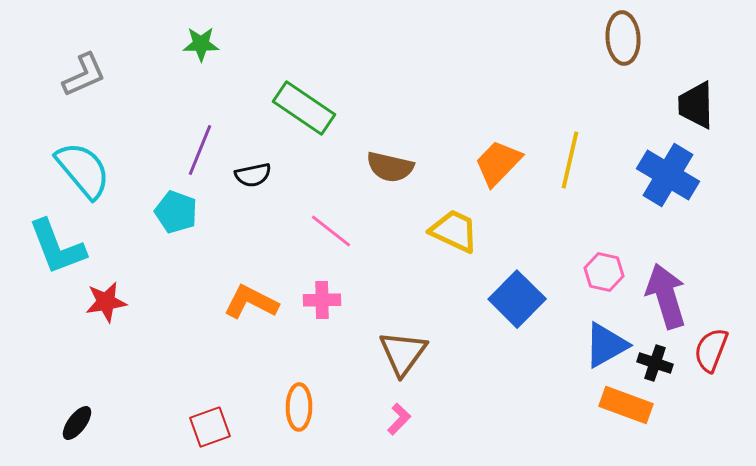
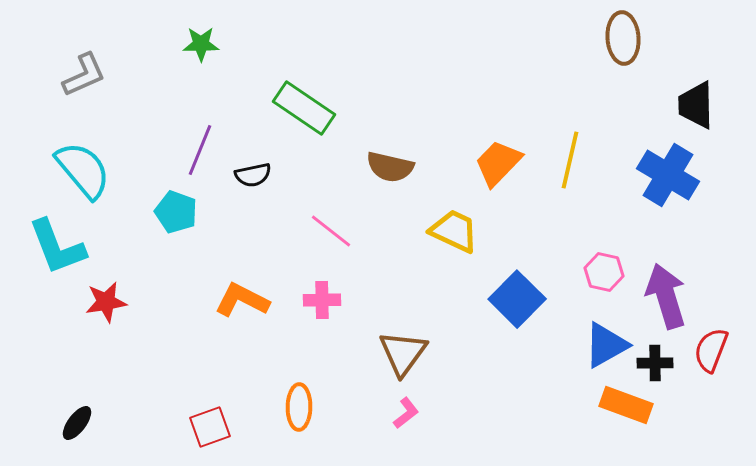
orange L-shape: moved 9 px left, 2 px up
black cross: rotated 20 degrees counterclockwise
pink L-shape: moved 7 px right, 6 px up; rotated 8 degrees clockwise
